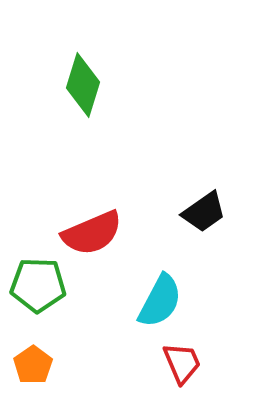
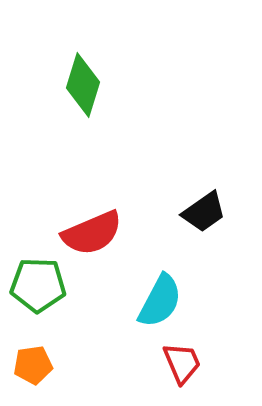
orange pentagon: rotated 27 degrees clockwise
